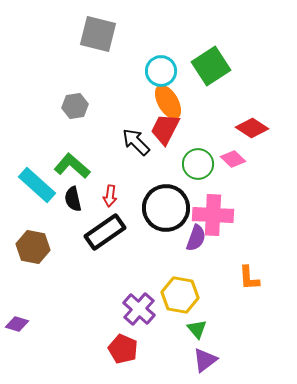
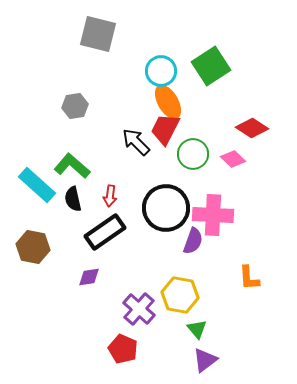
green circle: moved 5 px left, 10 px up
purple semicircle: moved 3 px left, 3 px down
purple diamond: moved 72 px right, 47 px up; rotated 25 degrees counterclockwise
